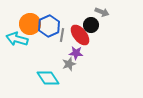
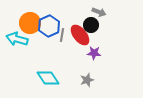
gray arrow: moved 3 px left
orange circle: moved 1 px up
purple star: moved 18 px right
gray star: moved 18 px right, 16 px down
